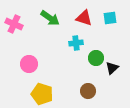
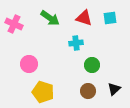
green circle: moved 4 px left, 7 px down
black triangle: moved 2 px right, 21 px down
yellow pentagon: moved 1 px right, 2 px up
